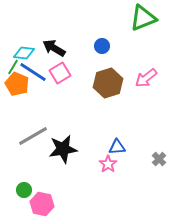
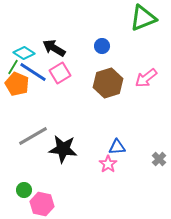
cyan diamond: rotated 25 degrees clockwise
black star: rotated 16 degrees clockwise
